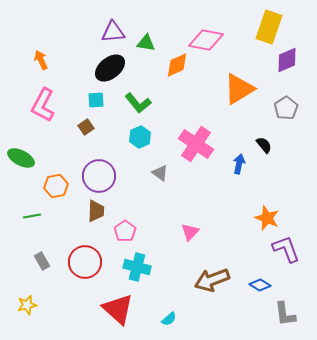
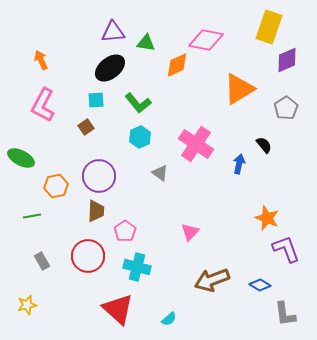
red circle: moved 3 px right, 6 px up
